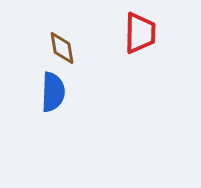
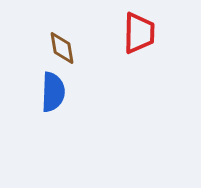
red trapezoid: moved 1 px left
